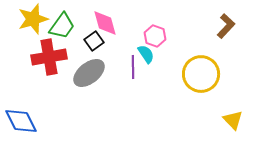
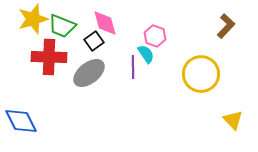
green trapezoid: rotated 76 degrees clockwise
red cross: rotated 12 degrees clockwise
